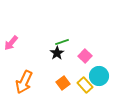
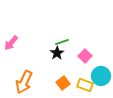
cyan circle: moved 2 px right
yellow rectangle: rotated 28 degrees counterclockwise
